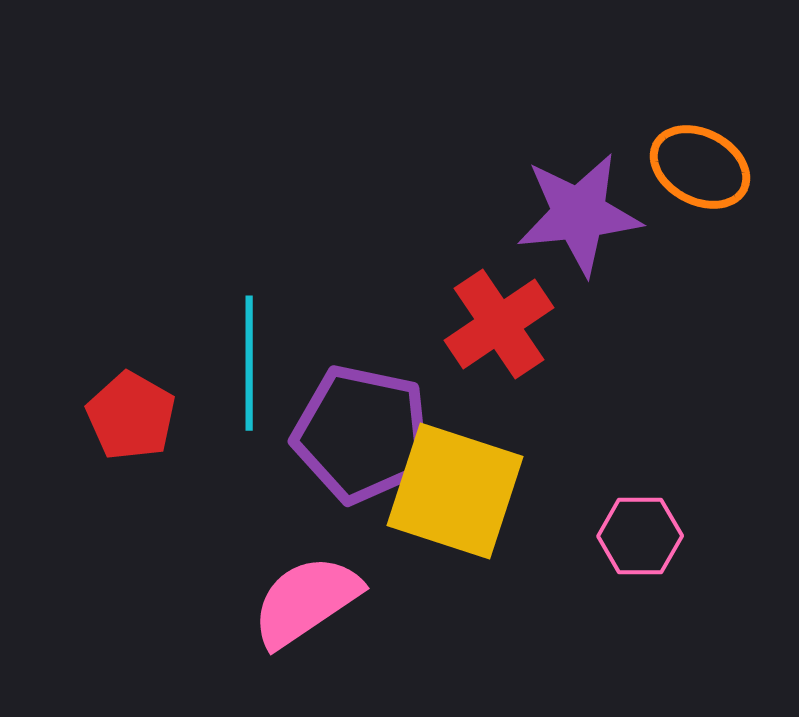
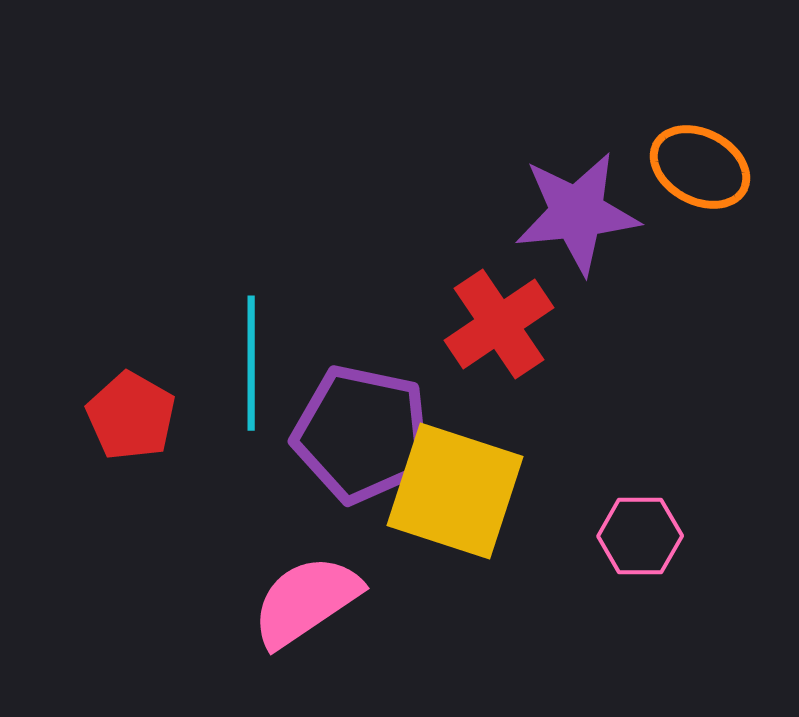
purple star: moved 2 px left, 1 px up
cyan line: moved 2 px right
